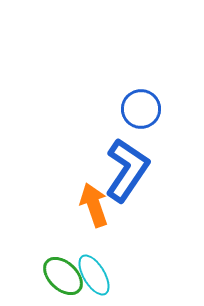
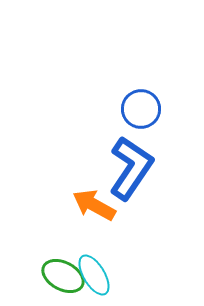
blue L-shape: moved 4 px right, 2 px up
orange arrow: rotated 42 degrees counterclockwise
green ellipse: rotated 15 degrees counterclockwise
